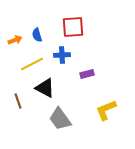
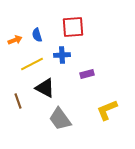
yellow L-shape: moved 1 px right
